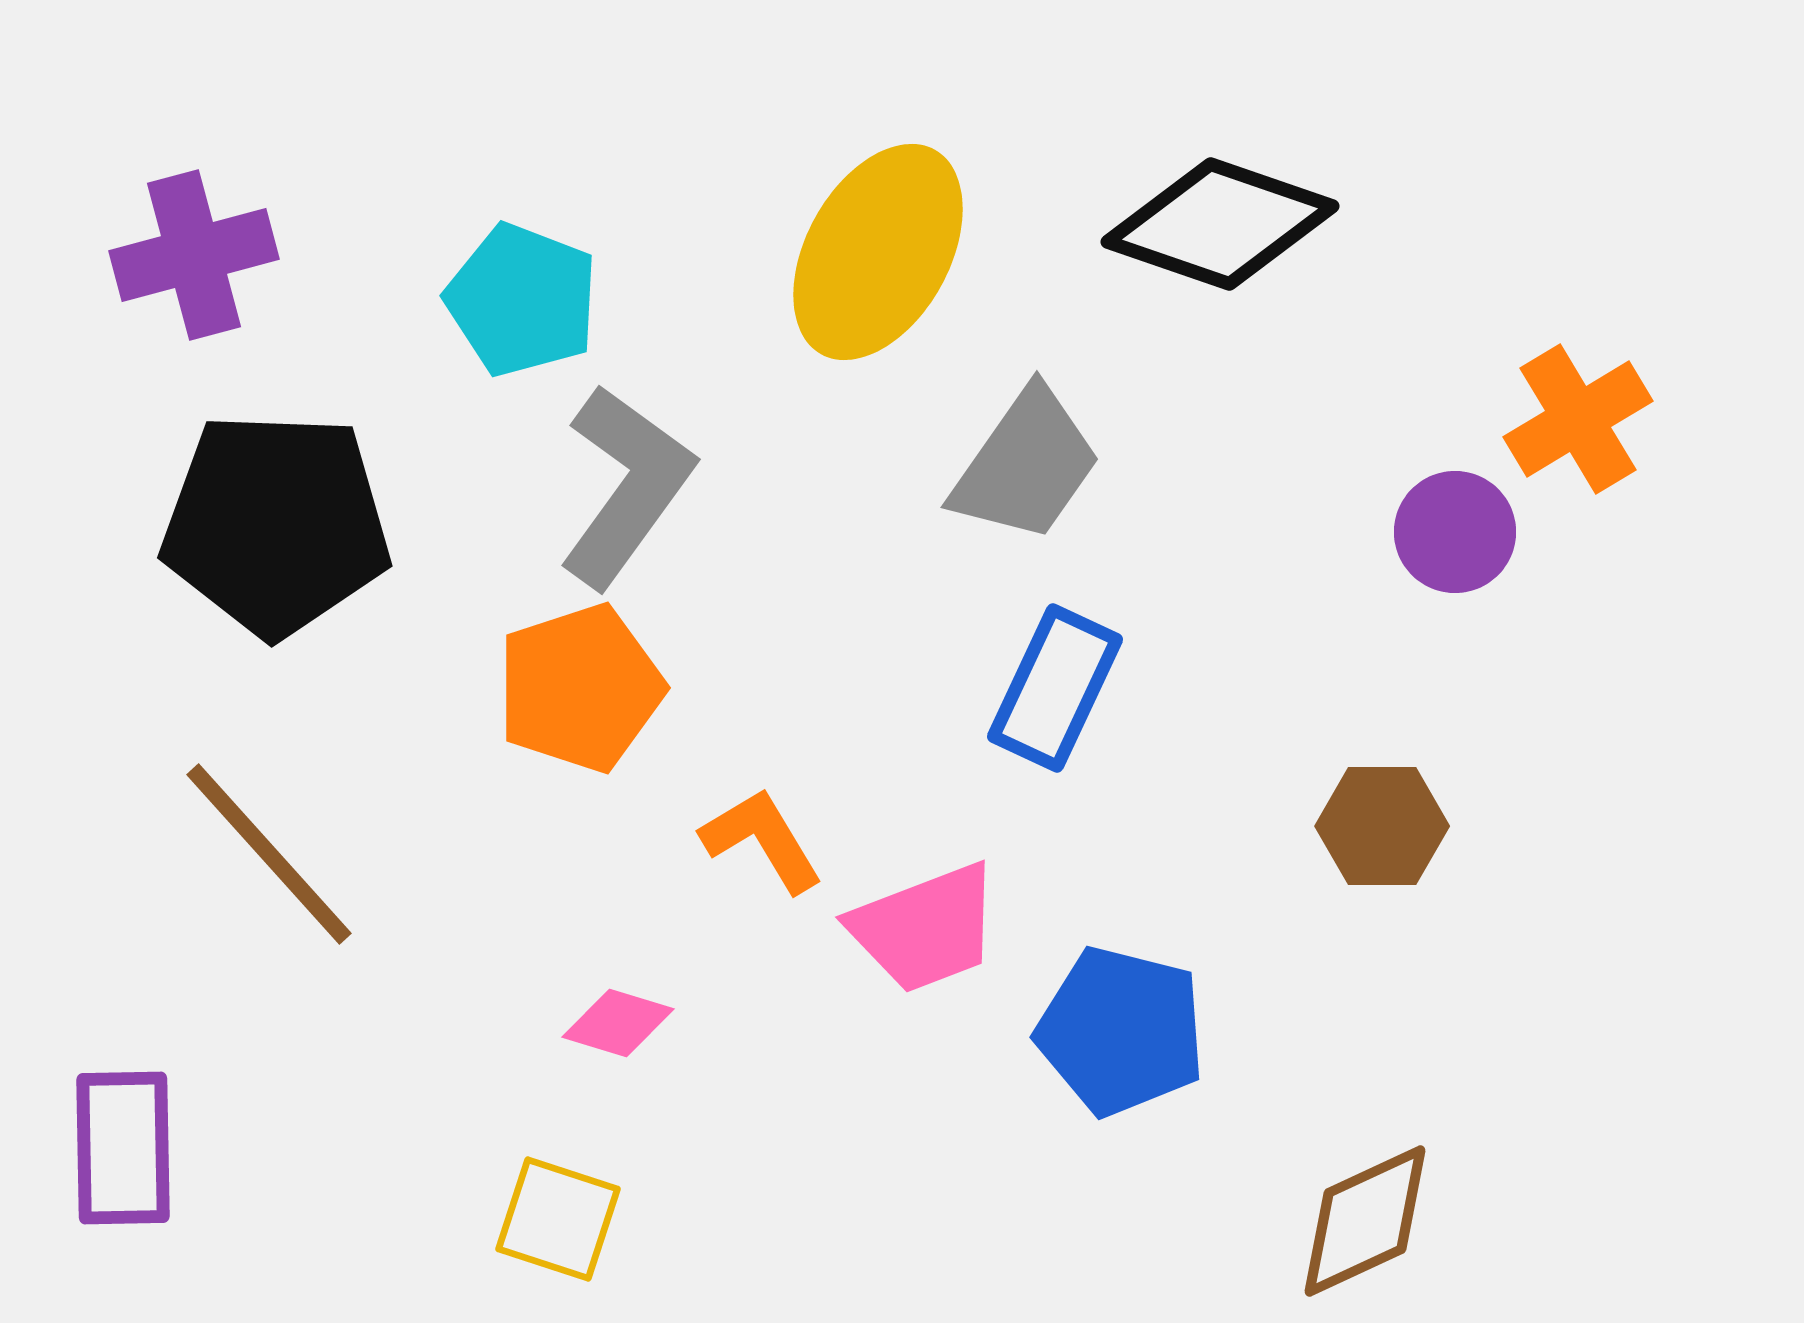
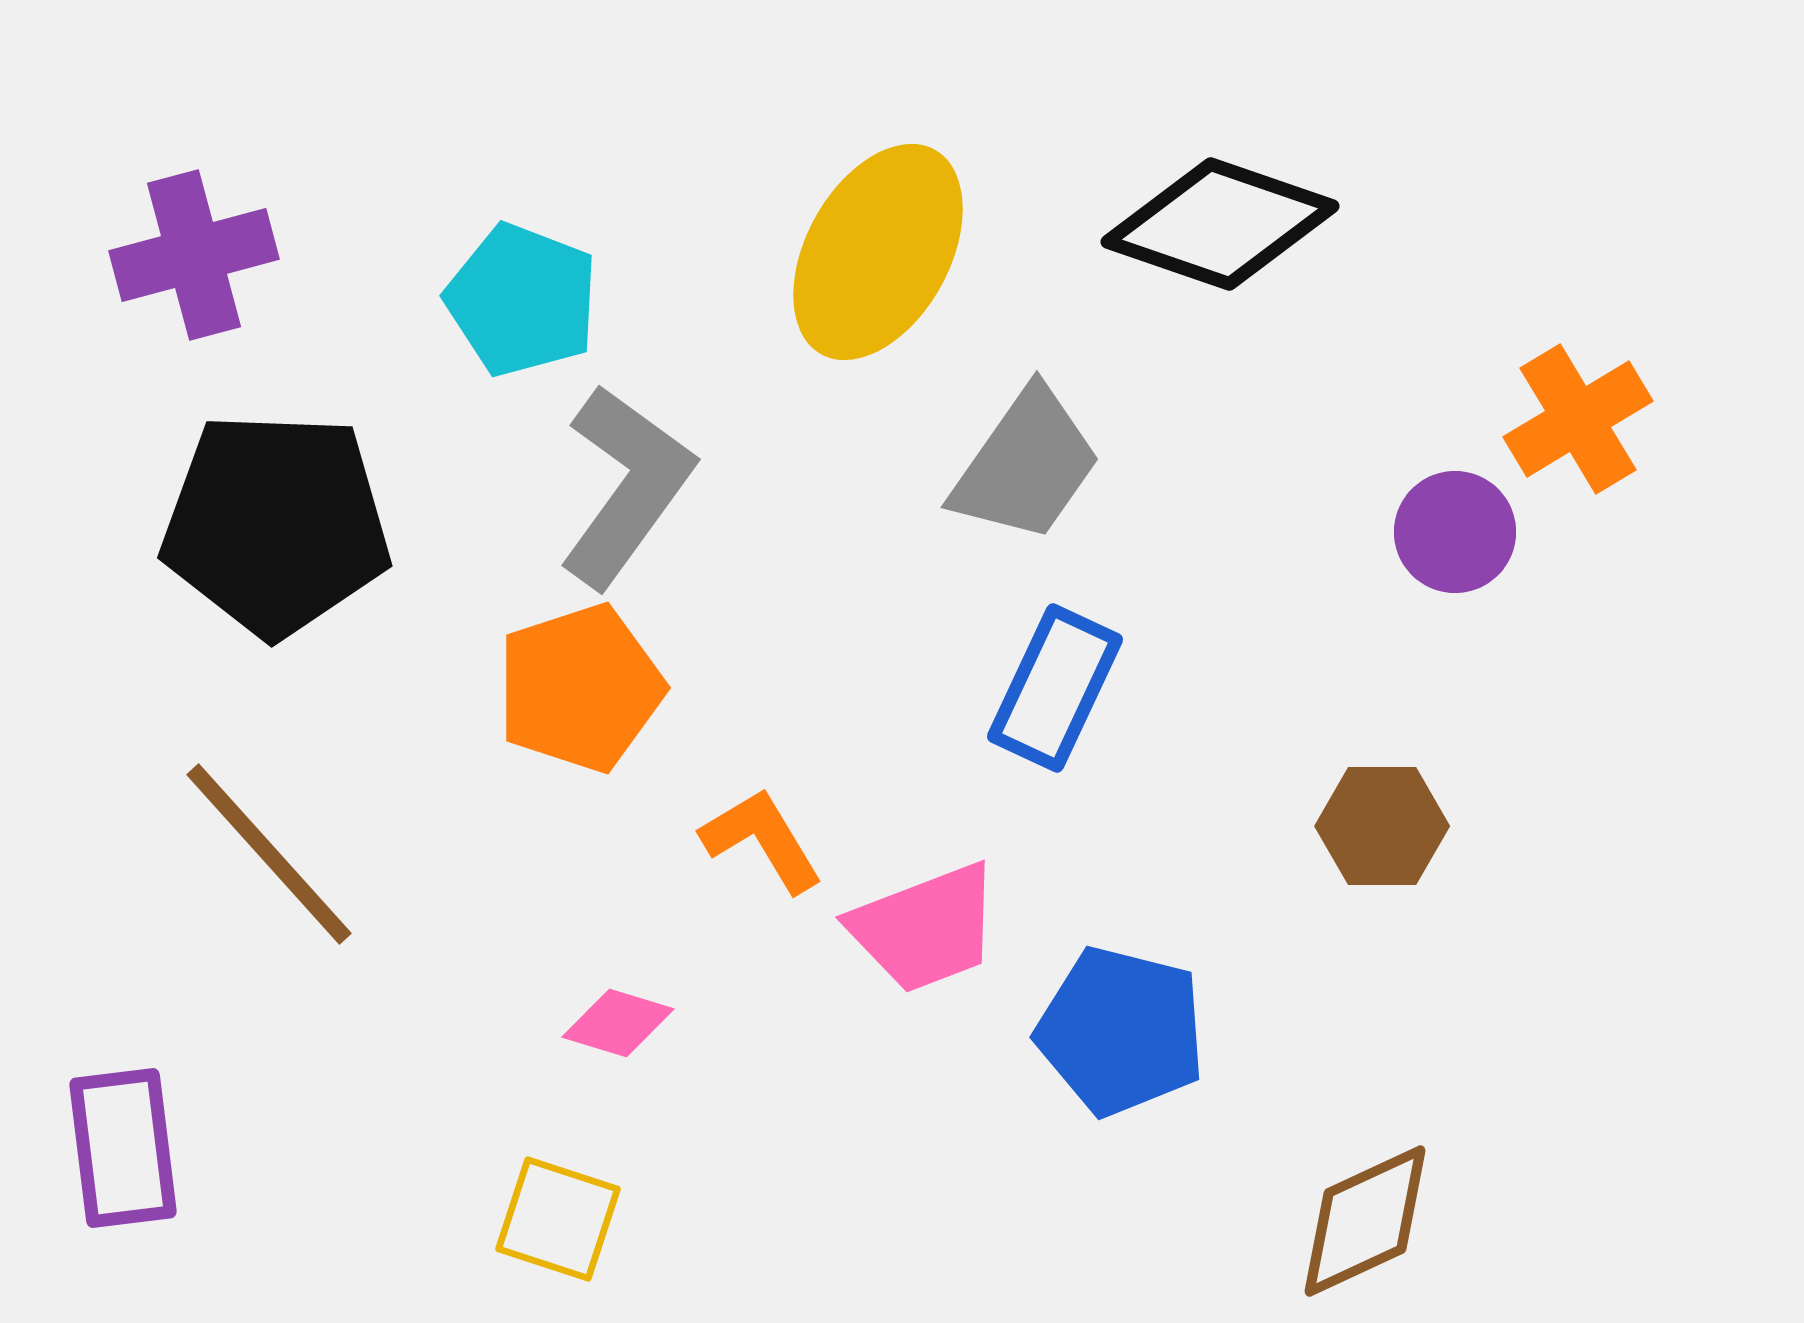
purple rectangle: rotated 6 degrees counterclockwise
